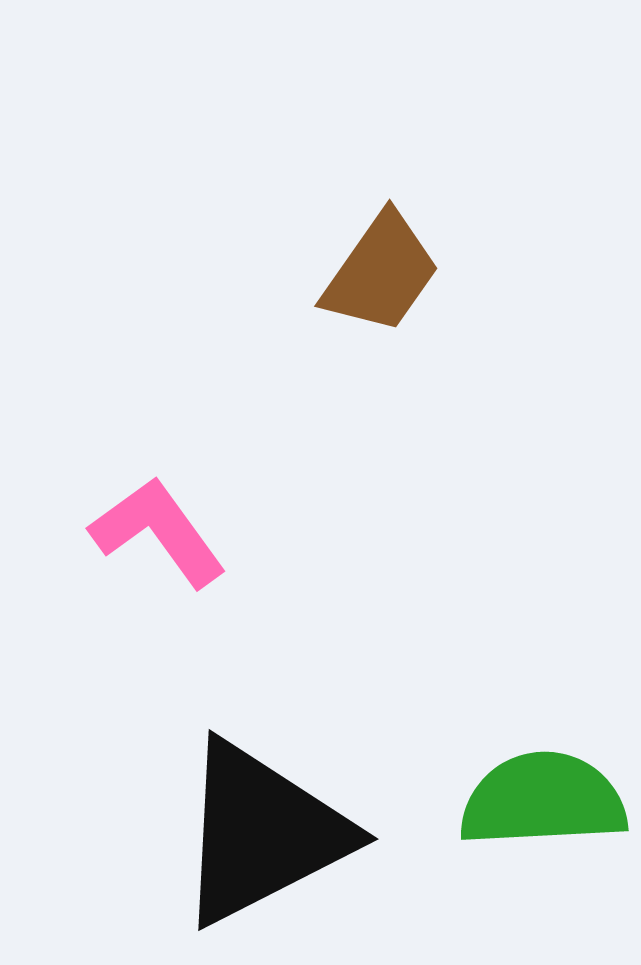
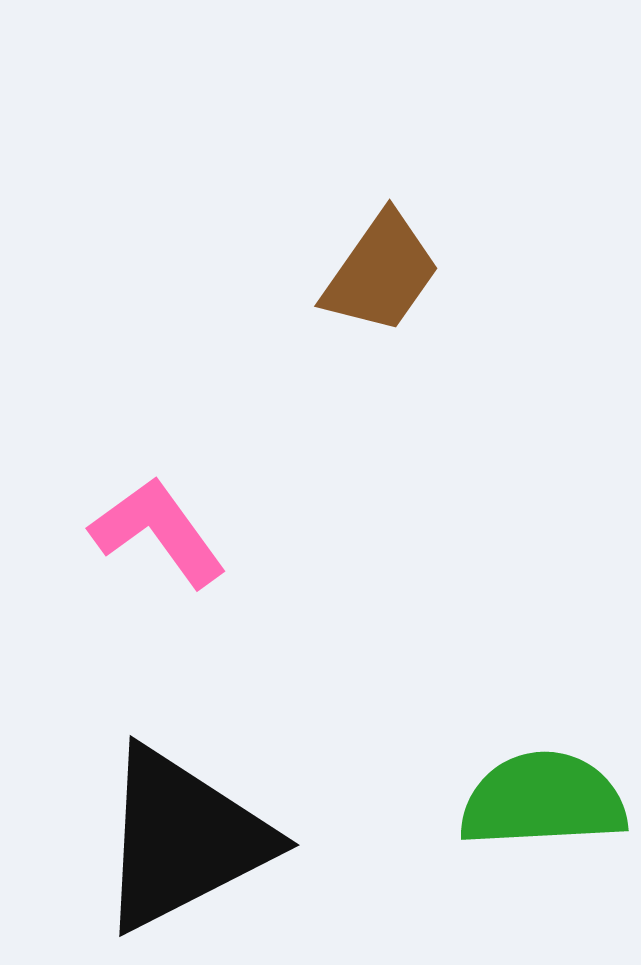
black triangle: moved 79 px left, 6 px down
